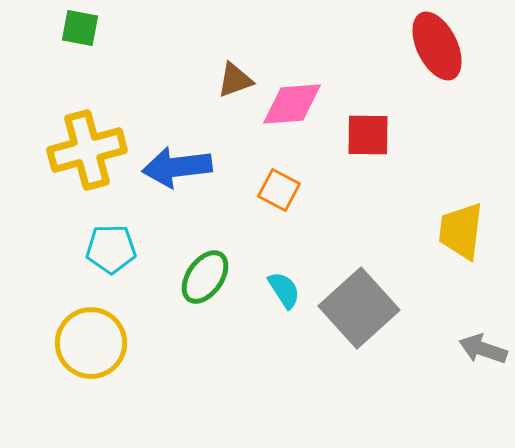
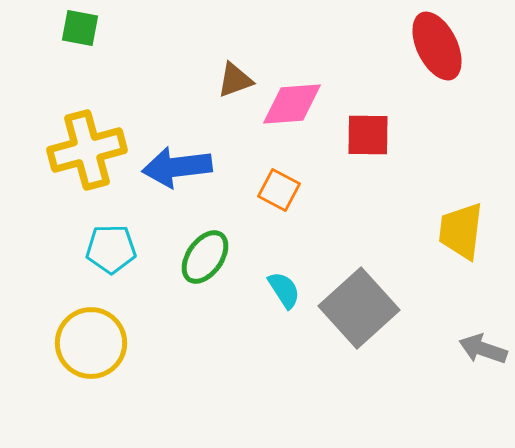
green ellipse: moved 20 px up
